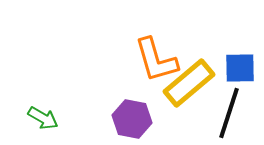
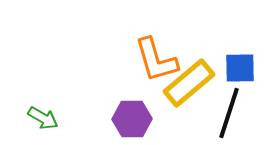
purple hexagon: rotated 12 degrees counterclockwise
